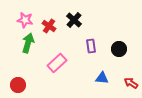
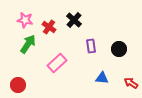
red cross: moved 1 px down
green arrow: moved 1 px down; rotated 18 degrees clockwise
